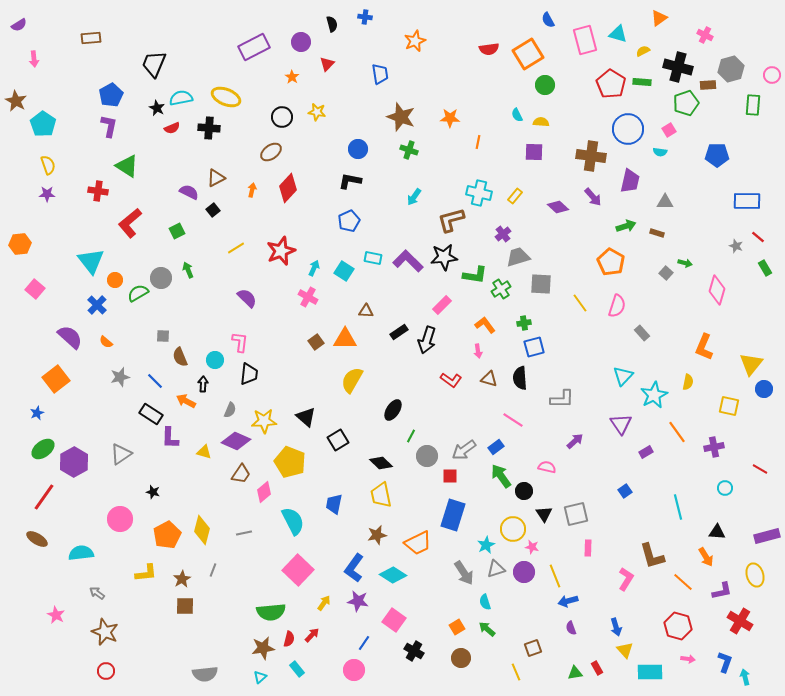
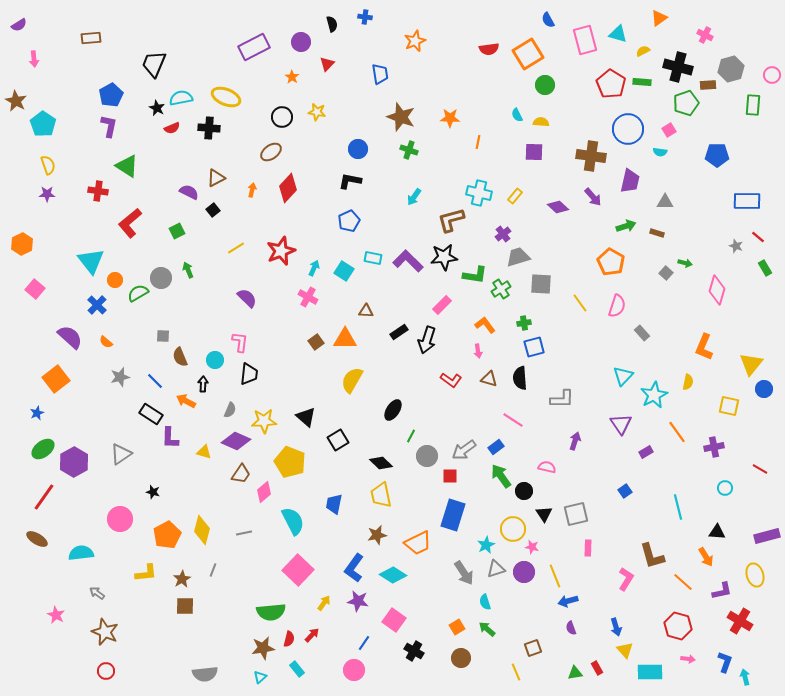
orange hexagon at (20, 244): moved 2 px right; rotated 20 degrees counterclockwise
purple arrow at (575, 441): rotated 30 degrees counterclockwise
